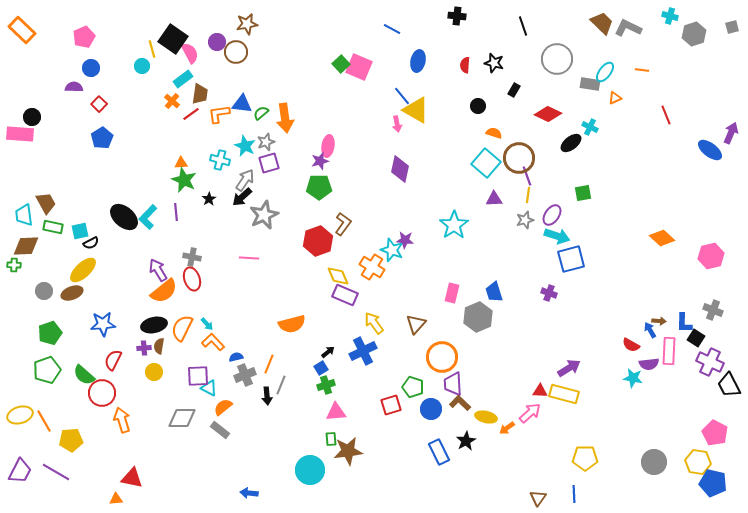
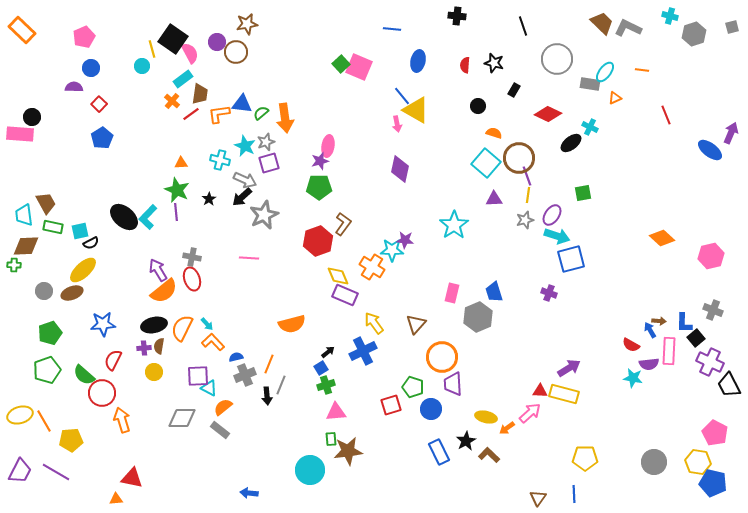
blue line at (392, 29): rotated 24 degrees counterclockwise
green star at (184, 180): moved 7 px left, 10 px down
gray arrow at (245, 180): rotated 80 degrees clockwise
cyan star at (392, 250): rotated 20 degrees counterclockwise
black square at (696, 338): rotated 18 degrees clockwise
brown L-shape at (460, 403): moved 29 px right, 52 px down
